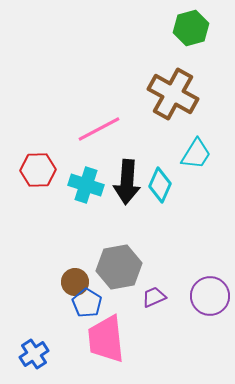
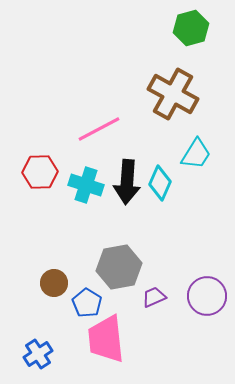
red hexagon: moved 2 px right, 2 px down
cyan diamond: moved 2 px up
brown circle: moved 21 px left, 1 px down
purple circle: moved 3 px left
blue cross: moved 4 px right
